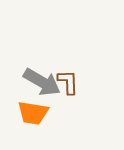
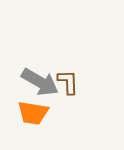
gray arrow: moved 2 px left
